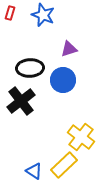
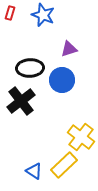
blue circle: moved 1 px left
